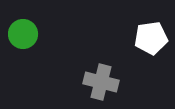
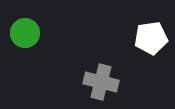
green circle: moved 2 px right, 1 px up
